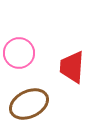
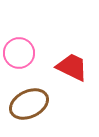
red trapezoid: rotated 112 degrees clockwise
